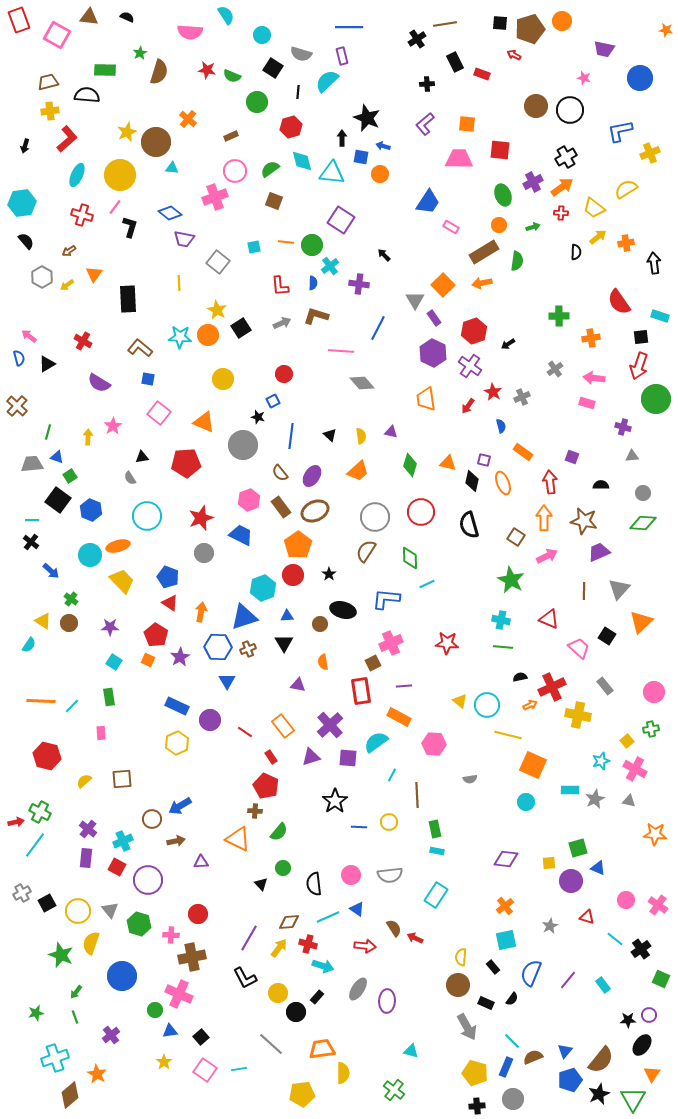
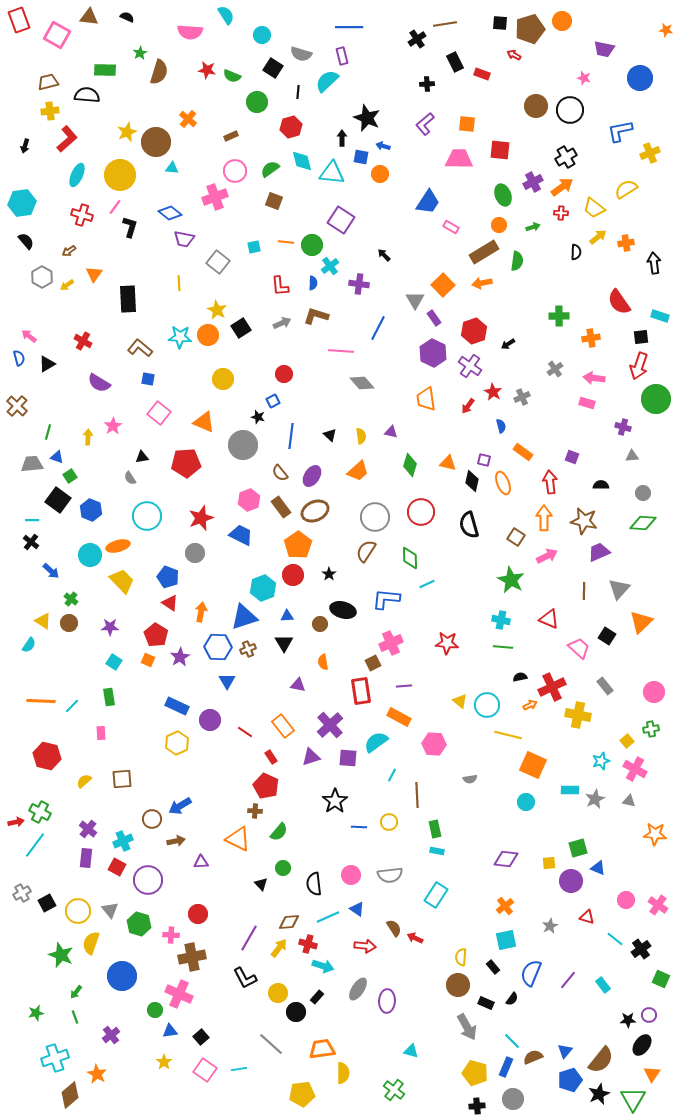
gray circle at (204, 553): moved 9 px left
